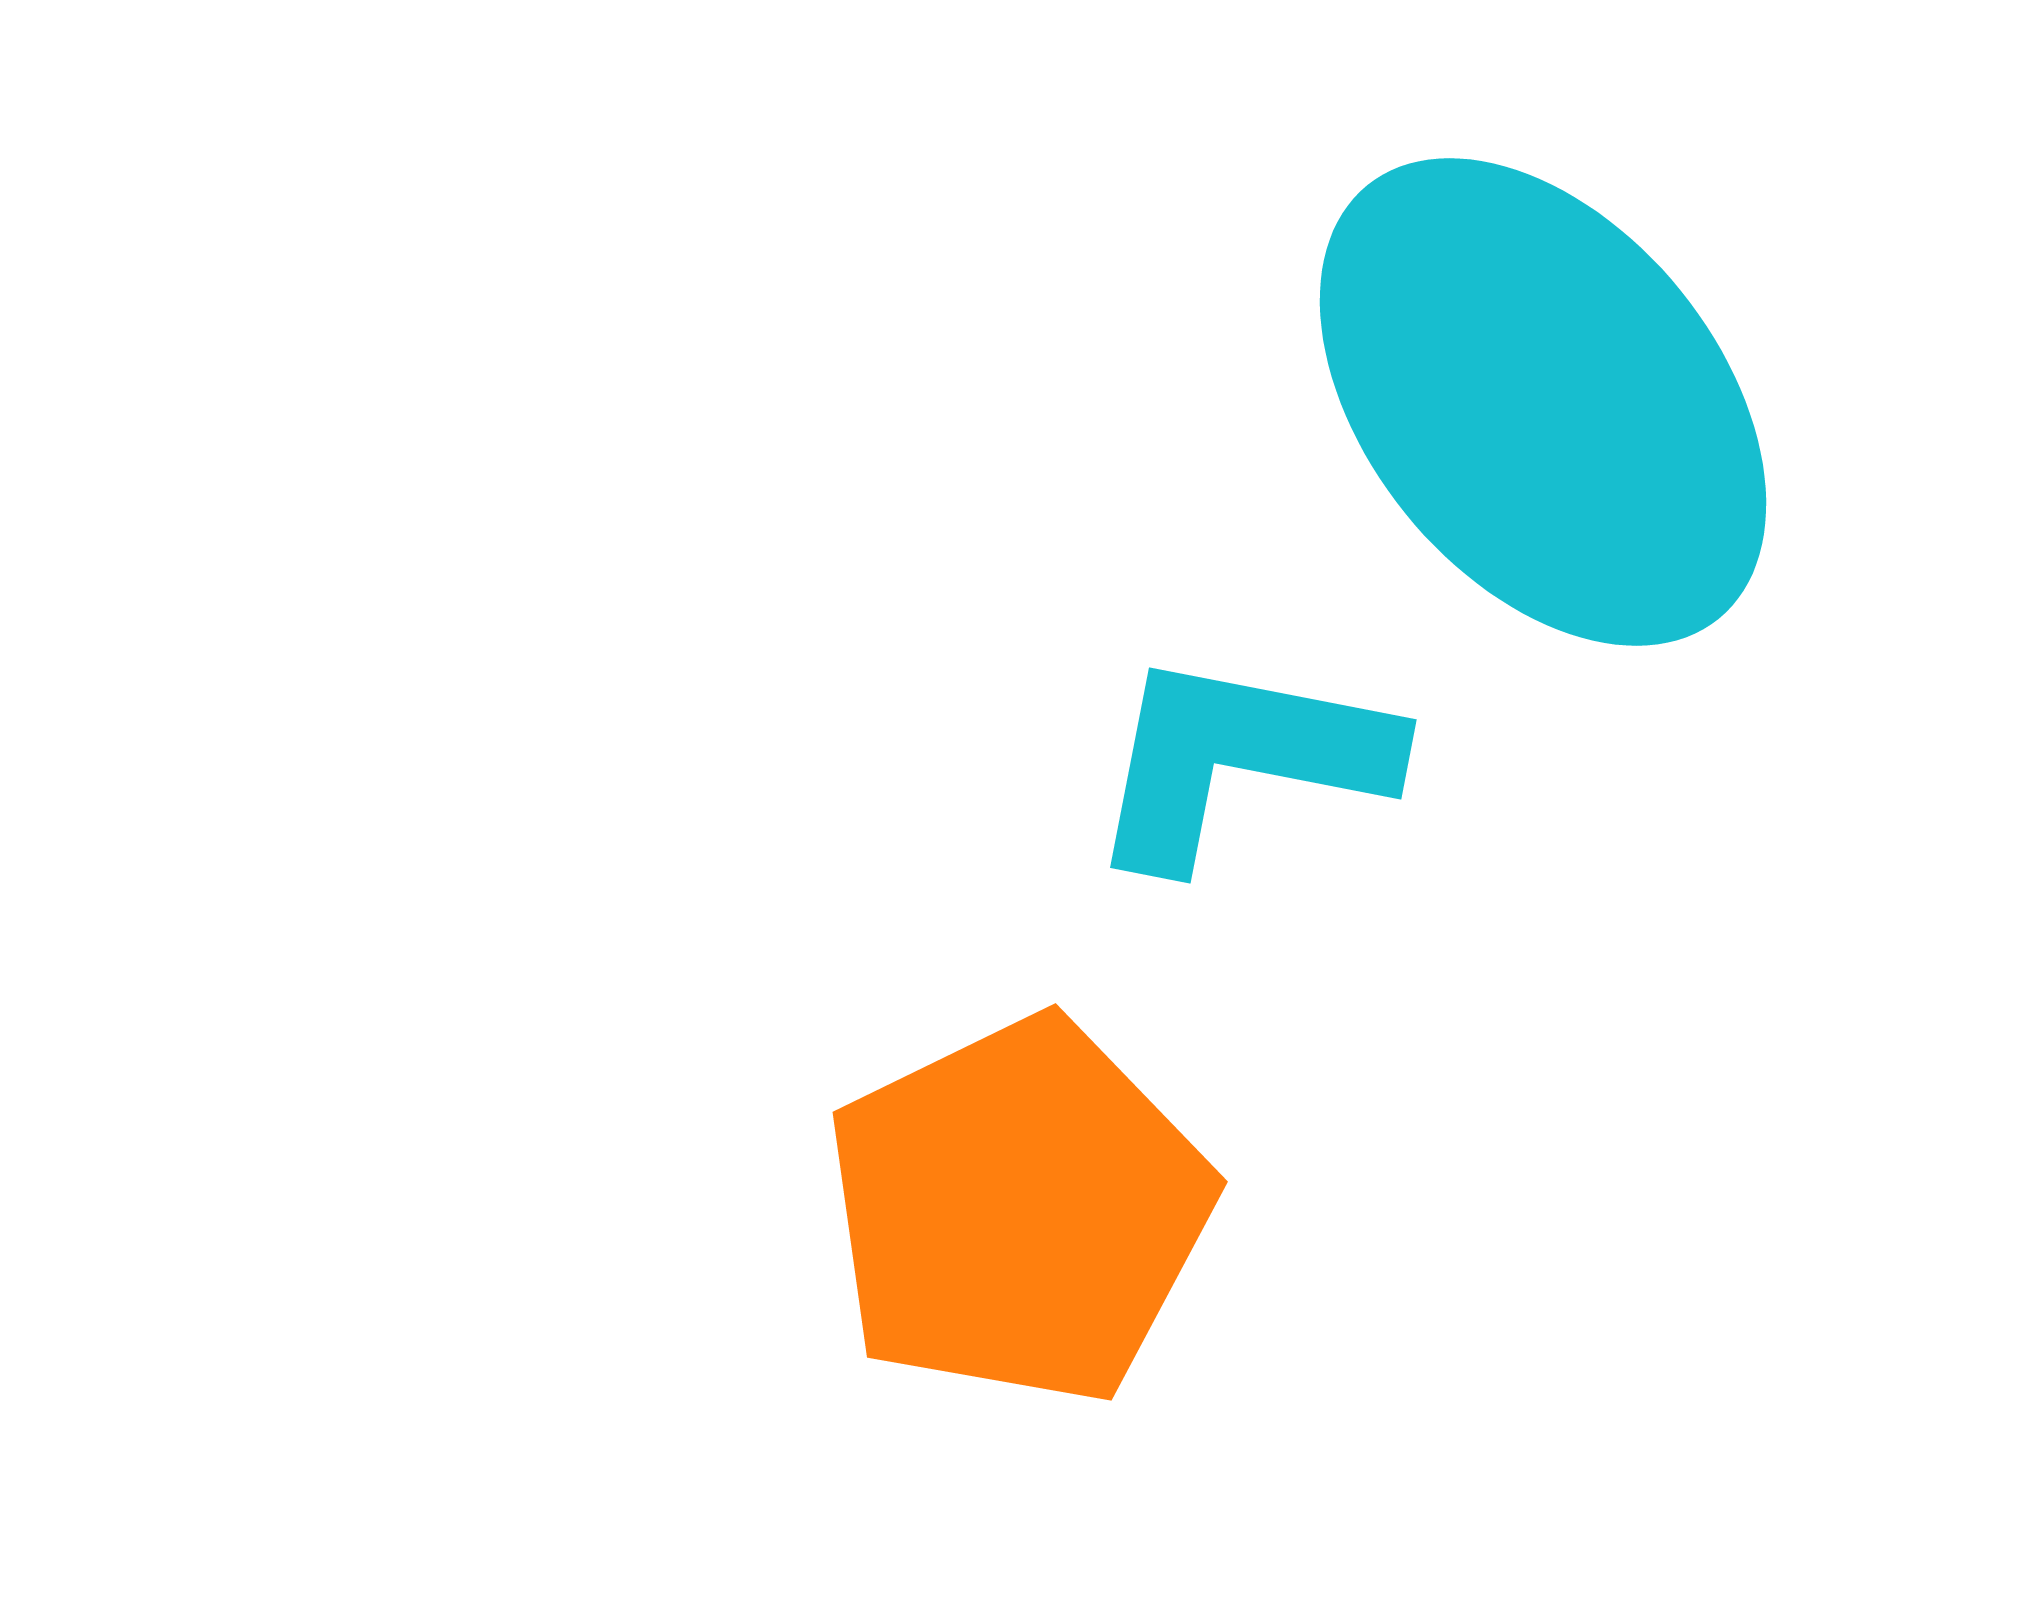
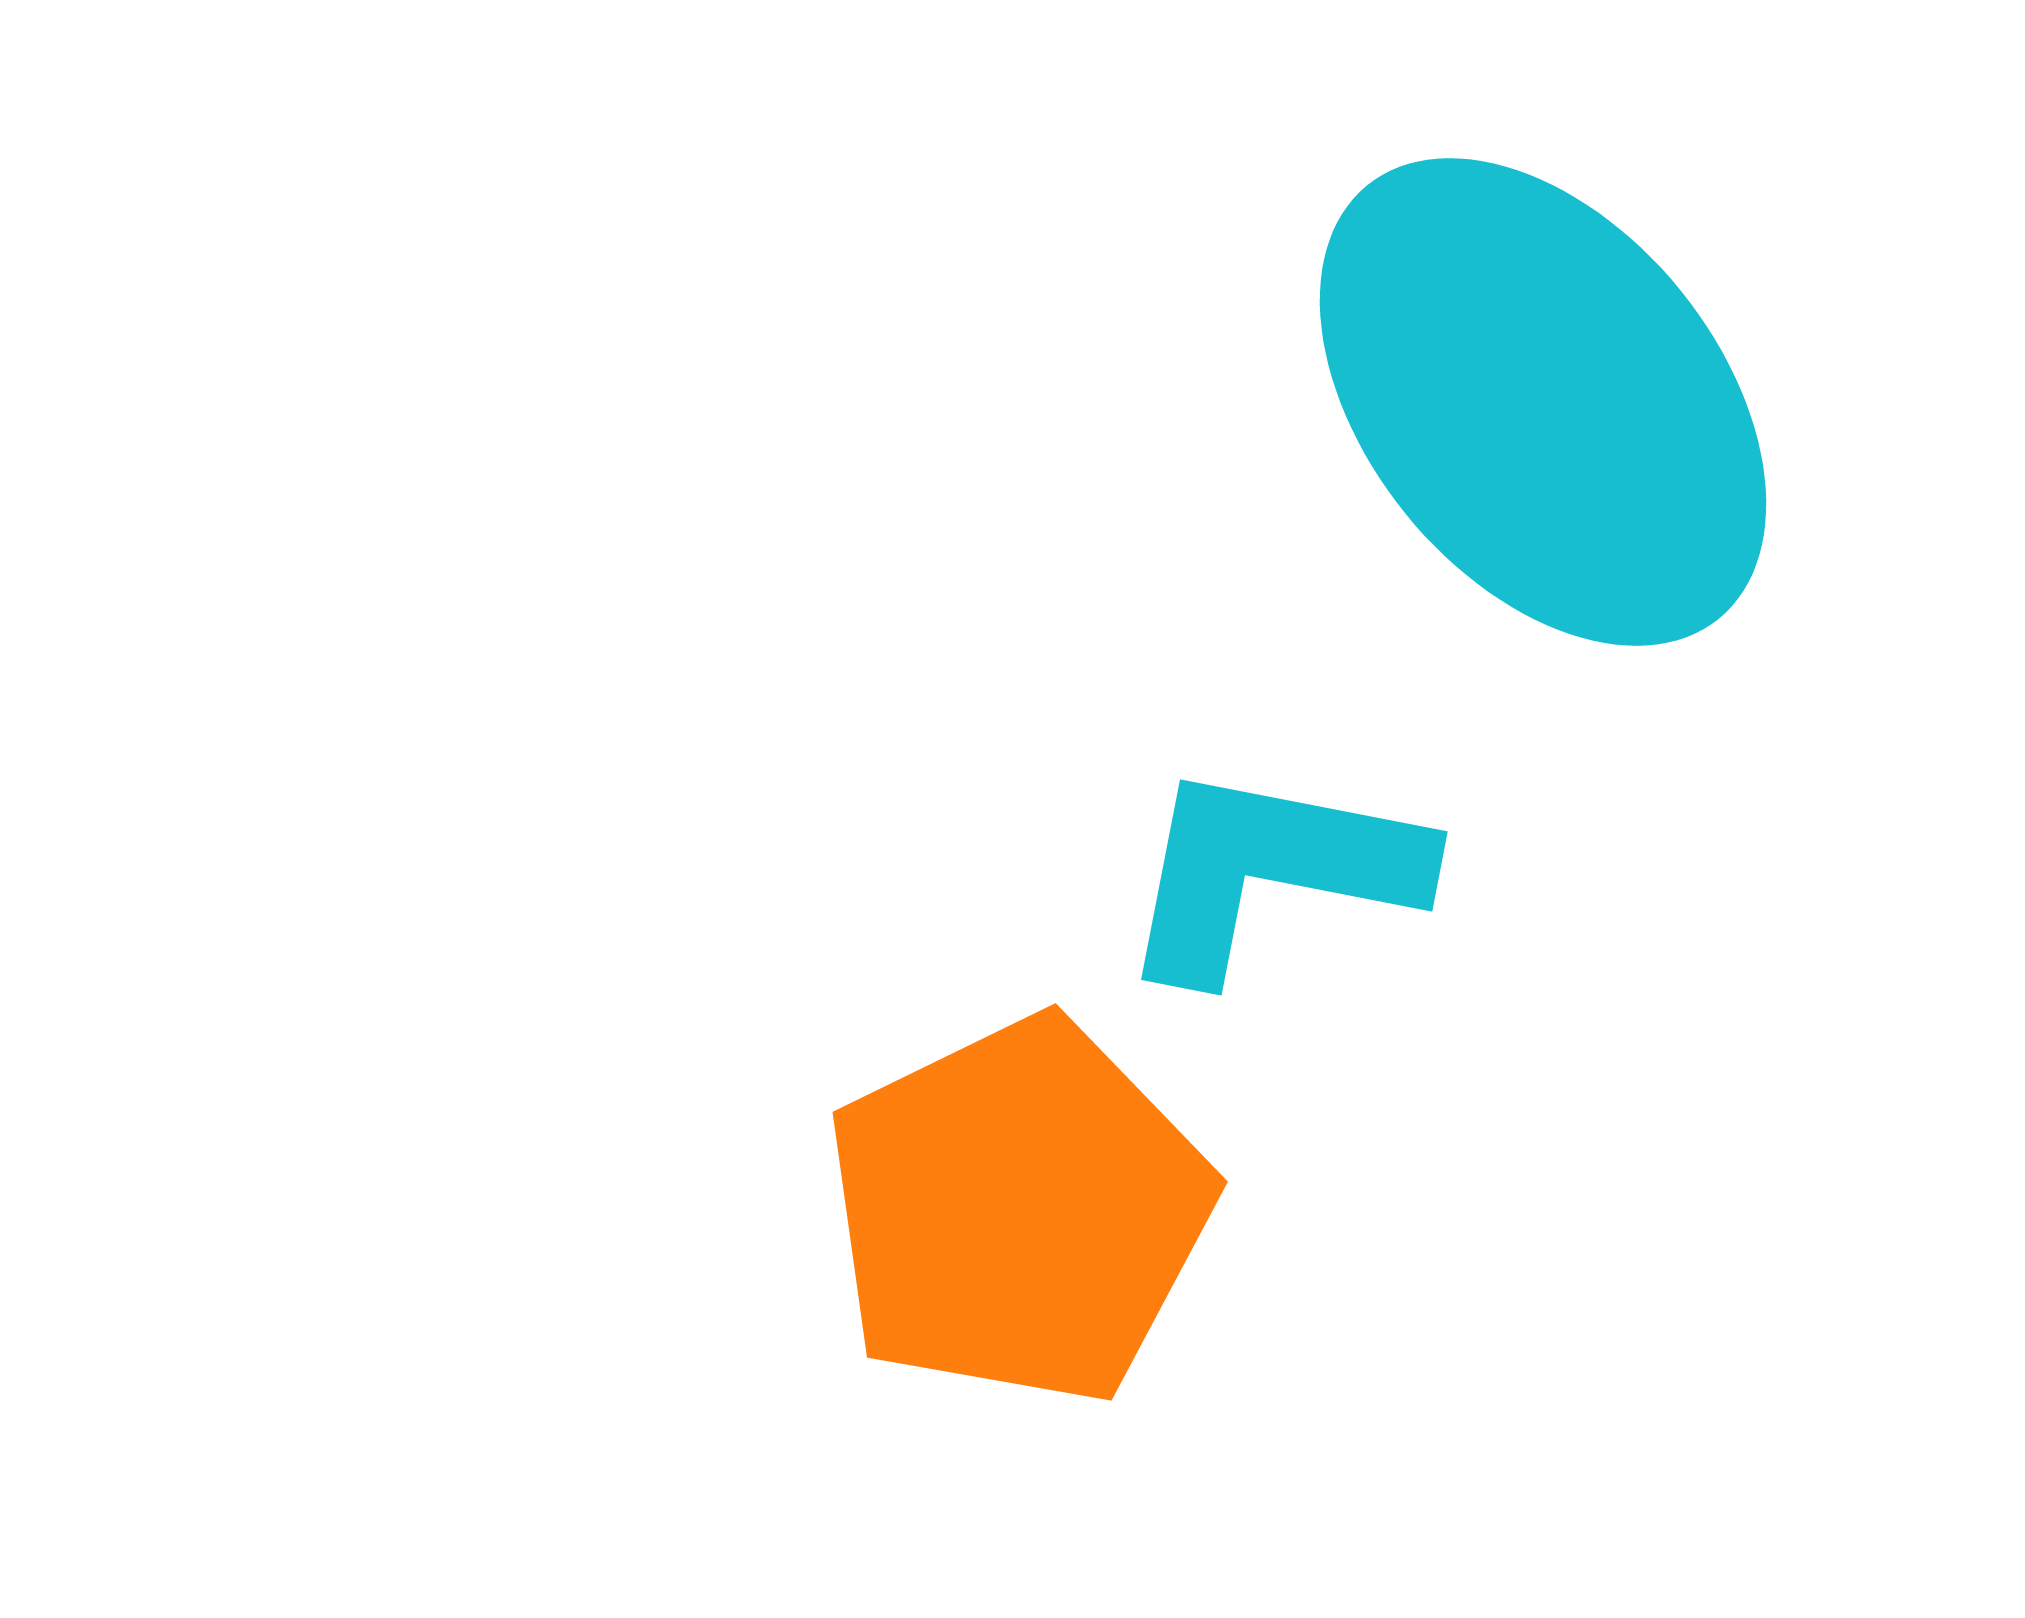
cyan L-shape: moved 31 px right, 112 px down
